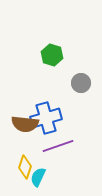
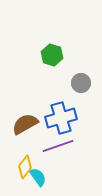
blue cross: moved 15 px right
brown semicircle: rotated 144 degrees clockwise
yellow diamond: rotated 20 degrees clockwise
cyan semicircle: rotated 120 degrees clockwise
